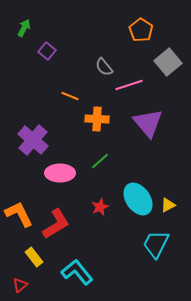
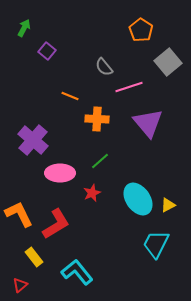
pink line: moved 2 px down
red star: moved 8 px left, 14 px up
